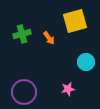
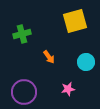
orange arrow: moved 19 px down
